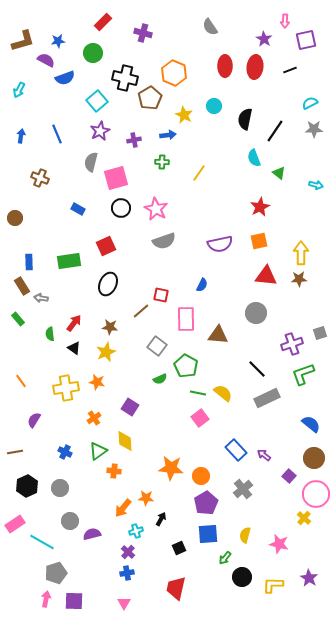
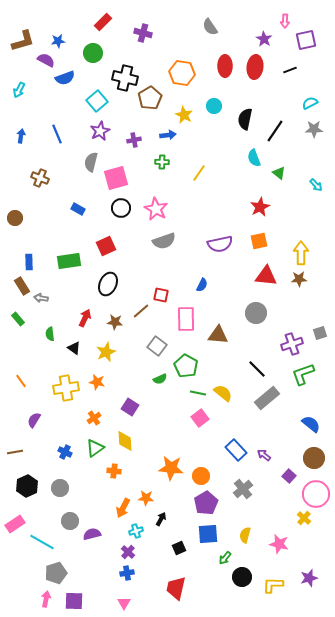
orange hexagon at (174, 73): moved 8 px right; rotated 15 degrees counterclockwise
cyan arrow at (316, 185): rotated 32 degrees clockwise
red arrow at (74, 323): moved 11 px right, 5 px up; rotated 12 degrees counterclockwise
brown star at (110, 327): moved 5 px right, 5 px up
gray rectangle at (267, 398): rotated 15 degrees counterclockwise
green triangle at (98, 451): moved 3 px left, 3 px up
orange arrow at (123, 508): rotated 12 degrees counterclockwise
purple star at (309, 578): rotated 24 degrees clockwise
